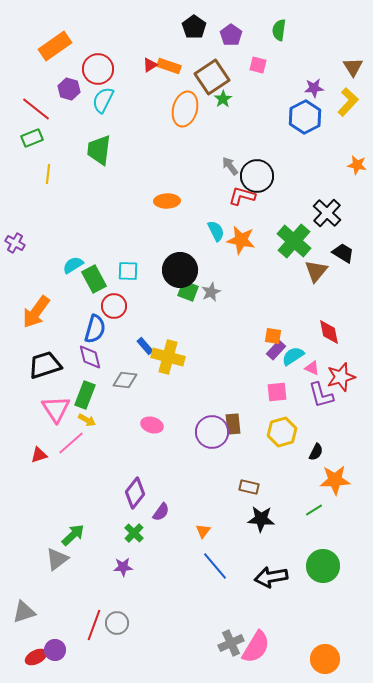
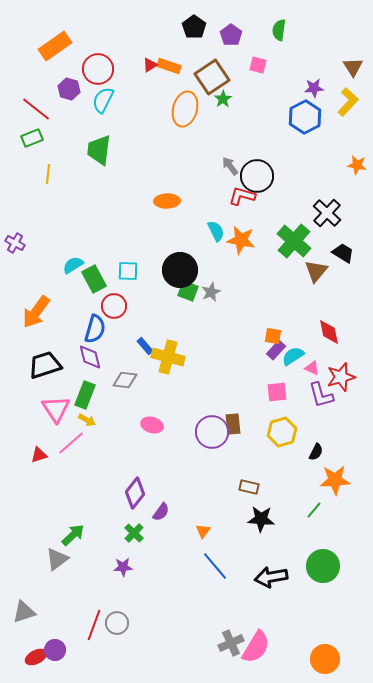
green line at (314, 510): rotated 18 degrees counterclockwise
